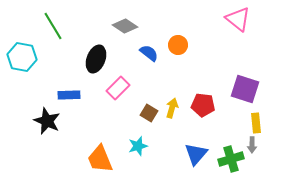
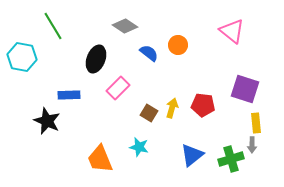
pink triangle: moved 6 px left, 12 px down
cyan star: moved 1 px right, 1 px down; rotated 30 degrees clockwise
blue triangle: moved 4 px left, 1 px down; rotated 10 degrees clockwise
